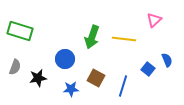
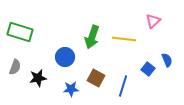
pink triangle: moved 1 px left, 1 px down
green rectangle: moved 1 px down
blue circle: moved 2 px up
